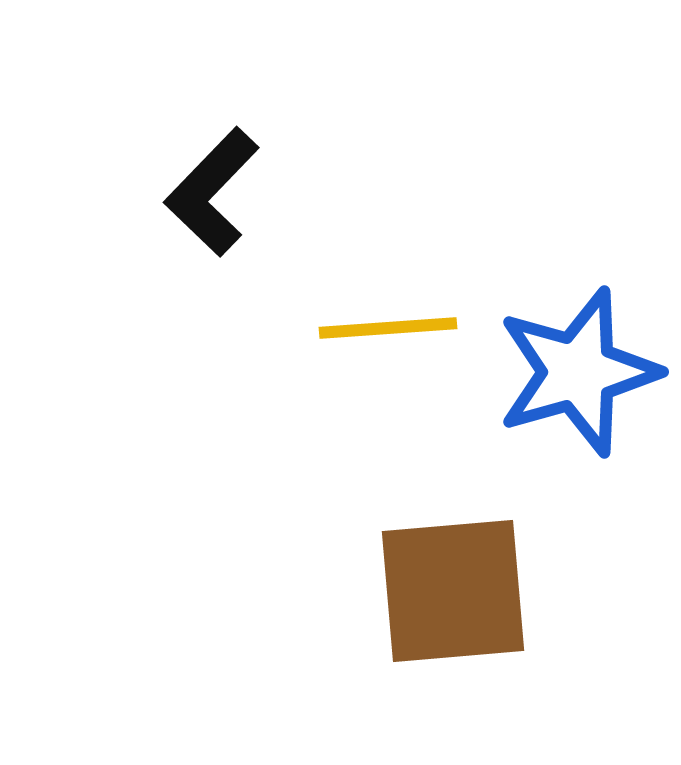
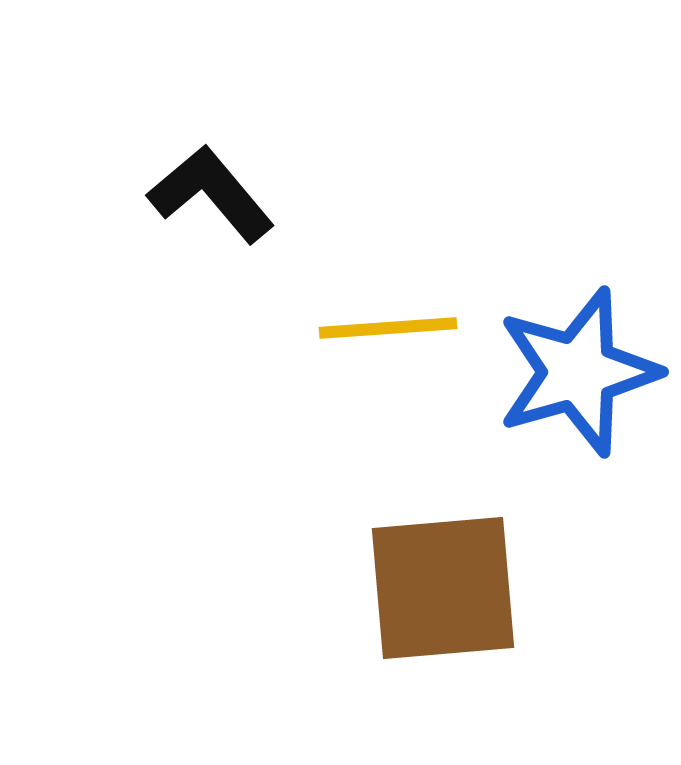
black L-shape: moved 1 px left, 2 px down; rotated 96 degrees clockwise
brown square: moved 10 px left, 3 px up
